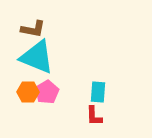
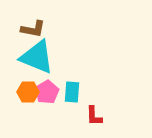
cyan rectangle: moved 26 px left
